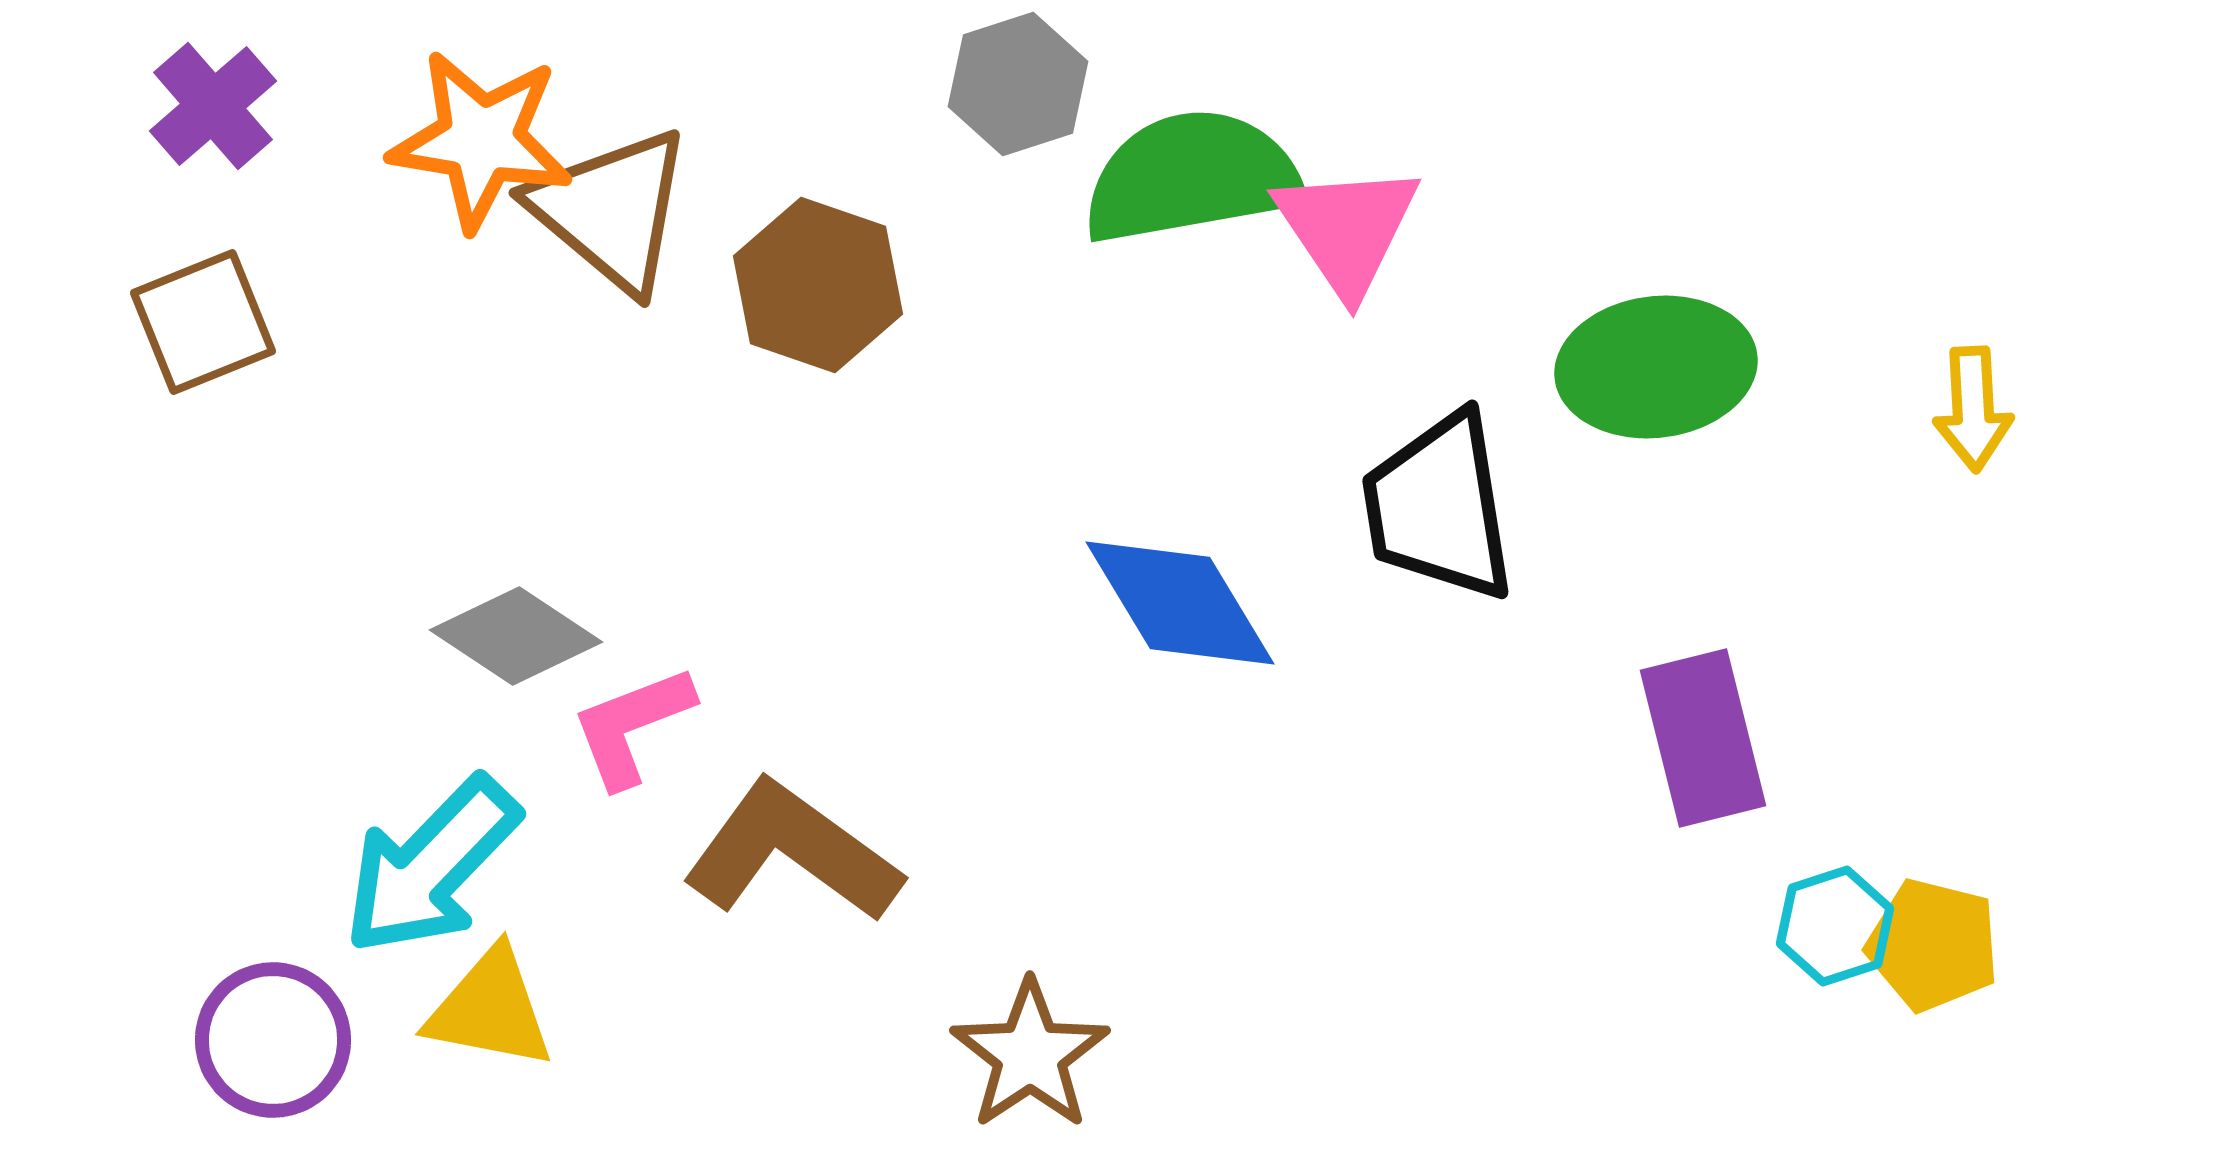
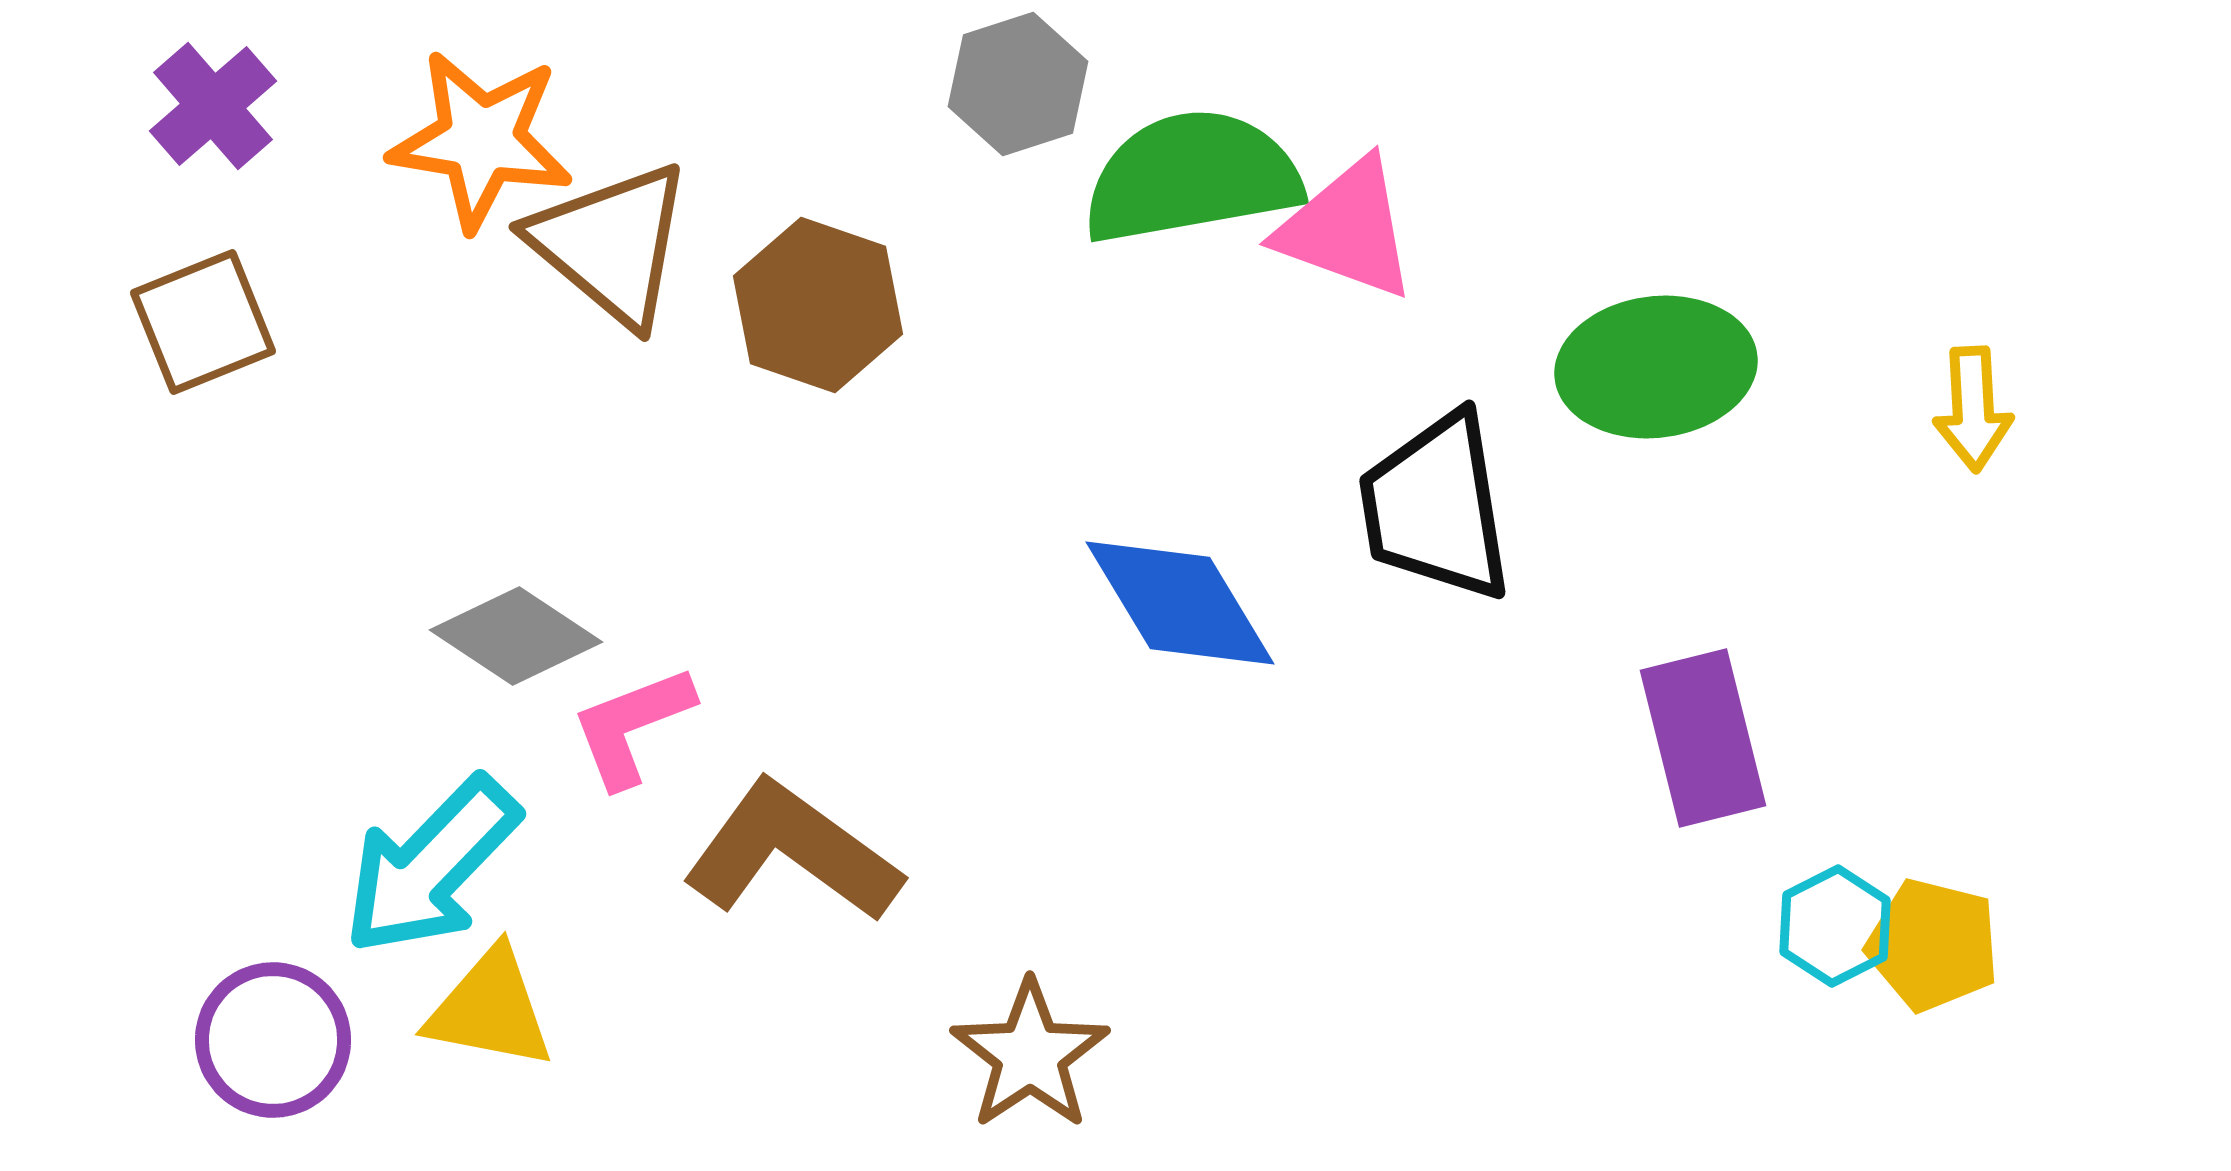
brown triangle: moved 34 px down
pink triangle: rotated 36 degrees counterclockwise
brown hexagon: moved 20 px down
black trapezoid: moved 3 px left
cyan hexagon: rotated 9 degrees counterclockwise
